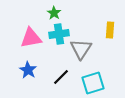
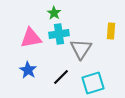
yellow rectangle: moved 1 px right, 1 px down
